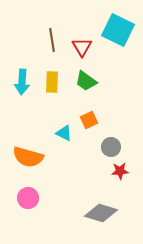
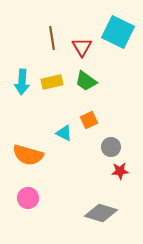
cyan square: moved 2 px down
brown line: moved 2 px up
yellow rectangle: rotated 75 degrees clockwise
orange semicircle: moved 2 px up
